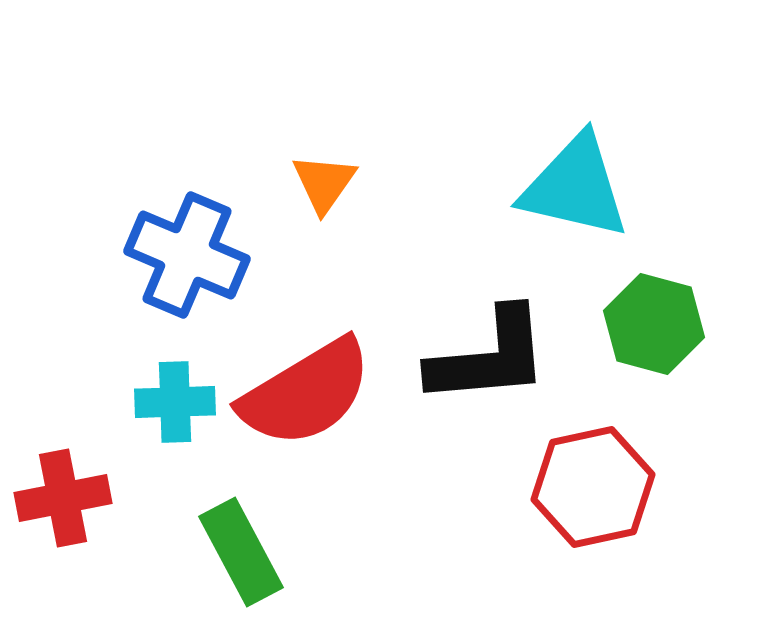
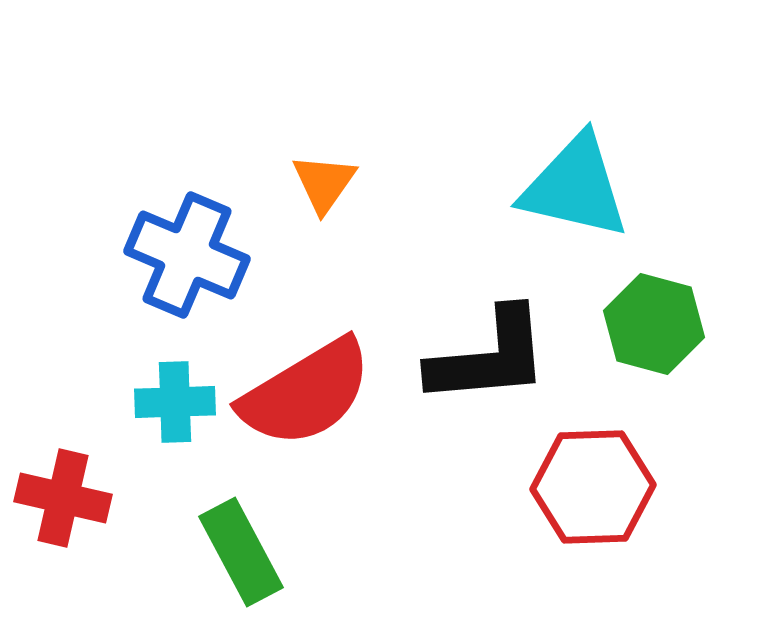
red hexagon: rotated 10 degrees clockwise
red cross: rotated 24 degrees clockwise
